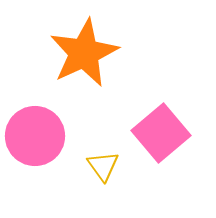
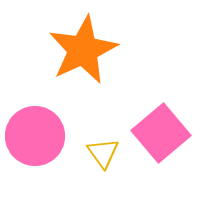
orange star: moved 1 px left, 3 px up
yellow triangle: moved 13 px up
